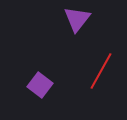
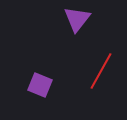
purple square: rotated 15 degrees counterclockwise
